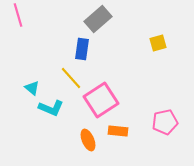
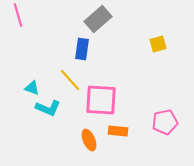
yellow square: moved 1 px down
yellow line: moved 1 px left, 2 px down
cyan triangle: rotated 21 degrees counterclockwise
pink square: rotated 36 degrees clockwise
cyan L-shape: moved 3 px left
orange ellipse: moved 1 px right
